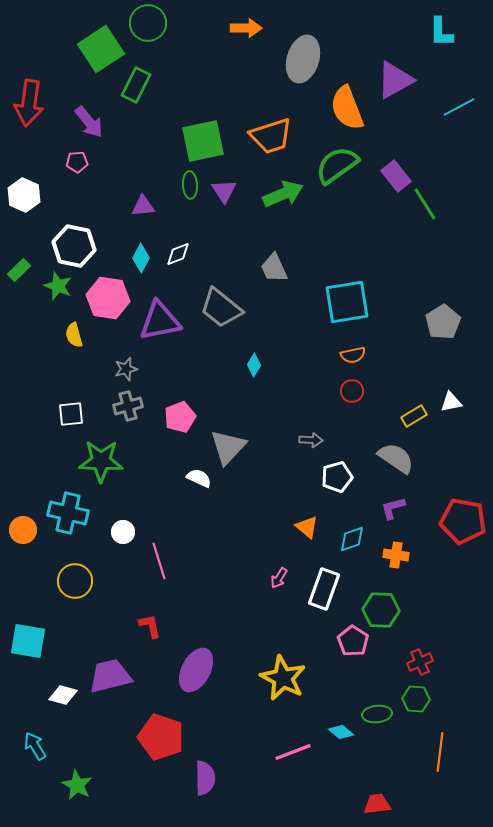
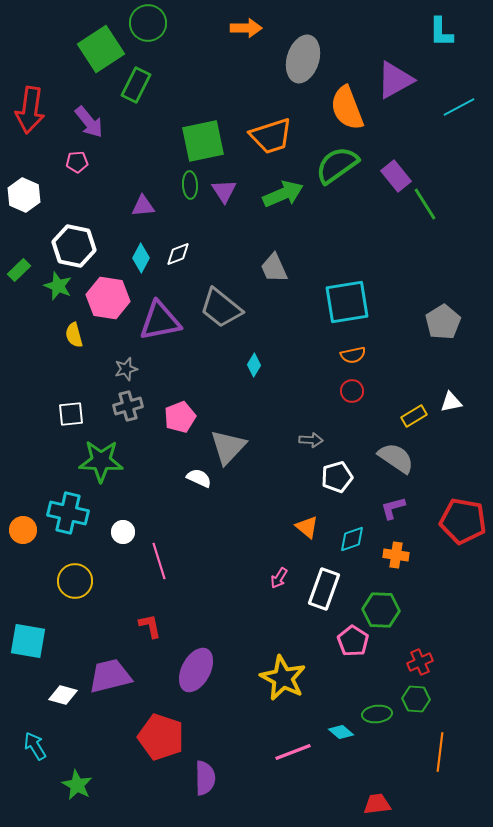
red arrow at (29, 103): moved 1 px right, 7 px down
